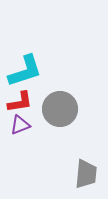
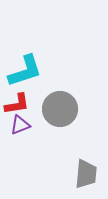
red L-shape: moved 3 px left, 2 px down
